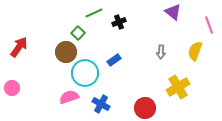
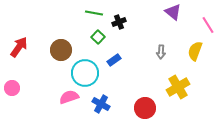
green line: rotated 36 degrees clockwise
pink line: moved 1 px left; rotated 12 degrees counterclockwise
green square: moved 20 px right, 4 px down
brown circle: moved 5 px left, 2 px up
